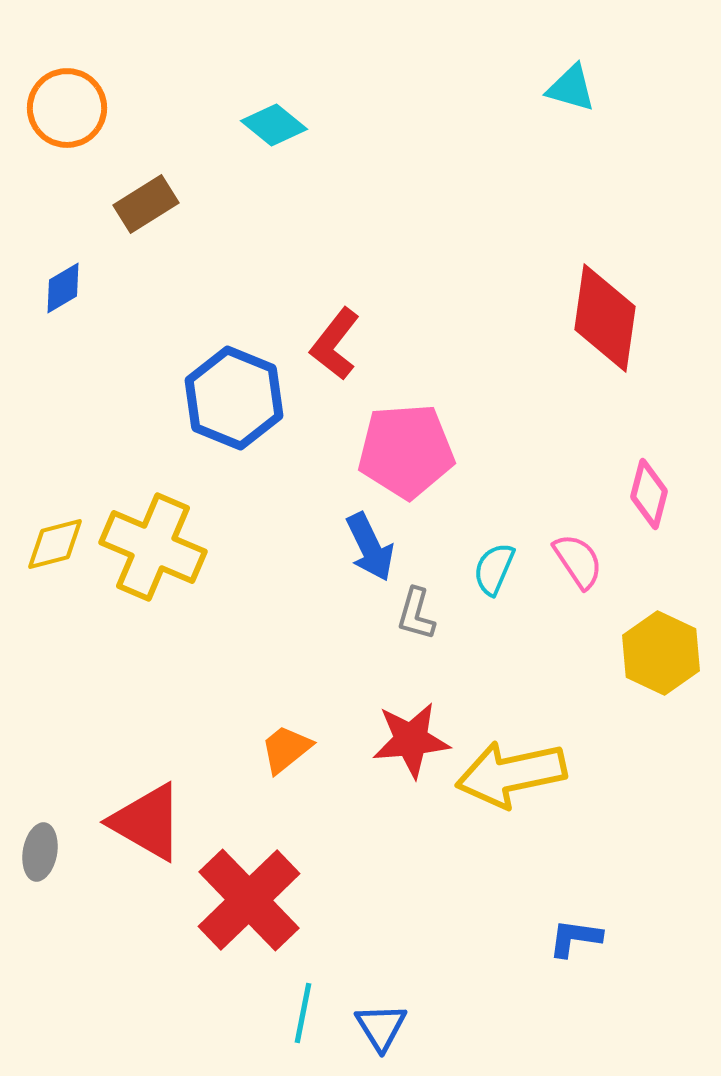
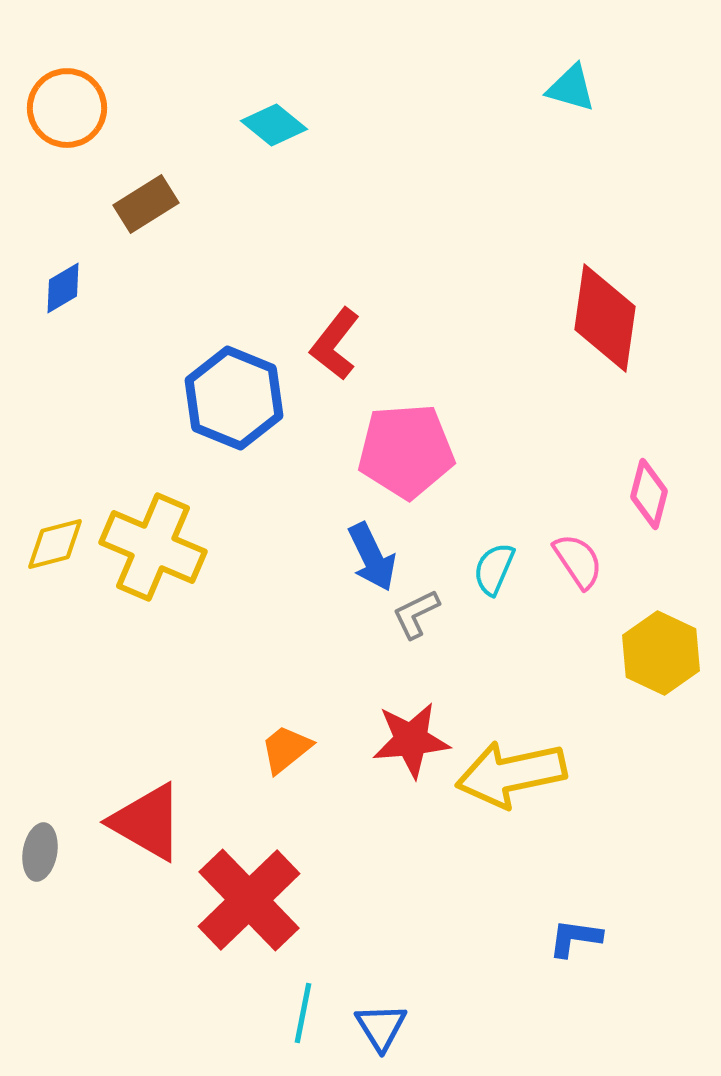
blue arrow: moved 2 px right, 10 px down
gray L-shape: rotated 48 degrees clockwise
